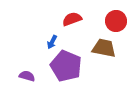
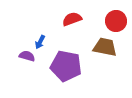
blue arrow: moved 12 px left
brown trapezoid: moved 1 px right, 1 px up
purple pentagon: rotated 12 degrees counterclockwise
purple semicircle: moved 20 px up
